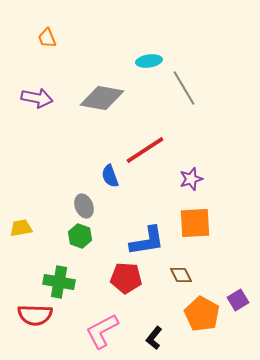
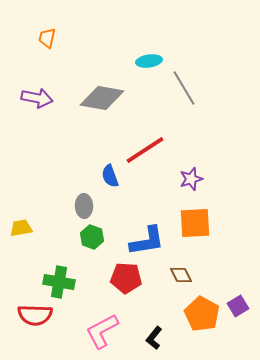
orange trapezoid: rotated 35 degrees clockwise
gray ellipse: rotated 20 degrees clockwise
green hexagon: moved 12 px right, 1 px down
purple square: moved 6 px down
